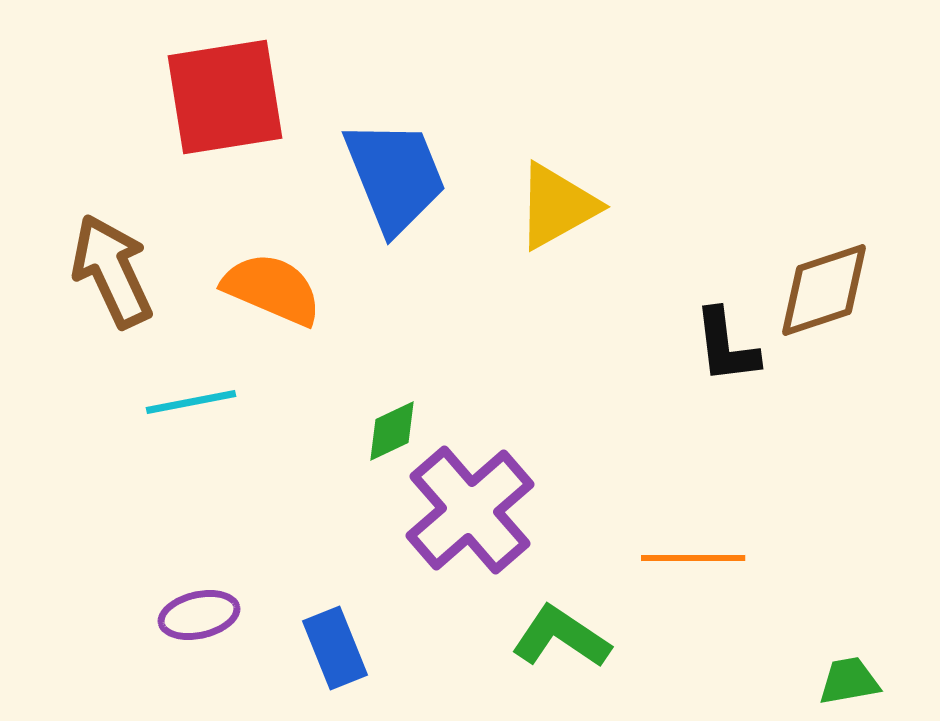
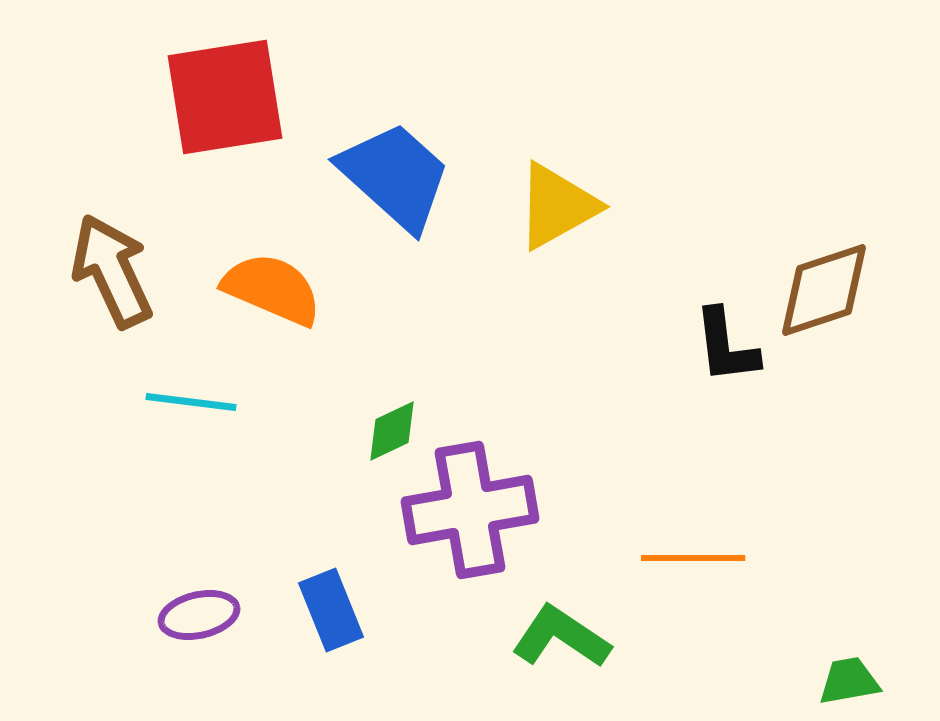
blue trapezoid: rotated 26 degrees counterclockwise
cyan line: rotated 18 degrees clockwise
purple cross: rotated 31 degrees clockwise
blue rectangle: moved 4 px left, 38 px up
